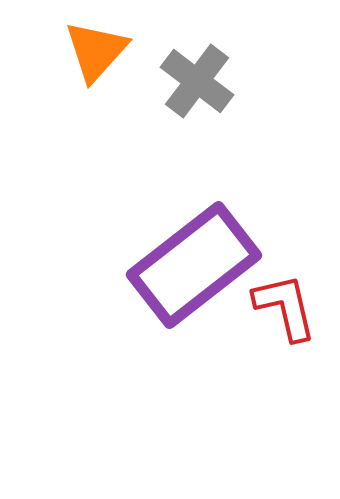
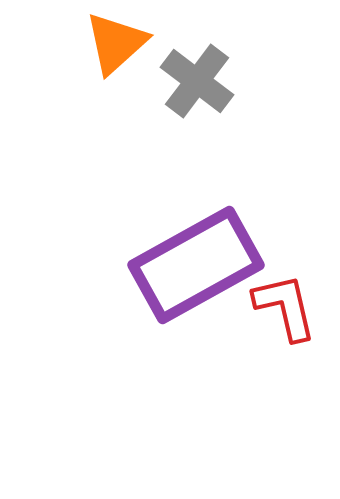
orange triangle: moved 20 px right, 8 px up; rotated 6 degrees clockwise
purple rectangle: moved 2 px right; rotated 9 degrees clockwise
